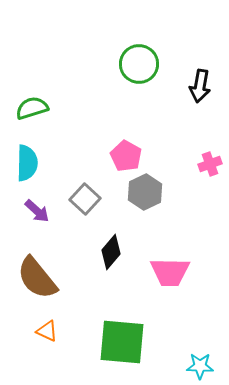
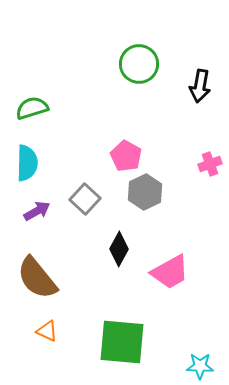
purple arrow: rotated 72 degrees counterclockwise
black diamond: moved 8 px right, 3 px up; rotated 12 degrees counterclockwise
pink trapezoid: rotated 30 degrees counterclockwise
